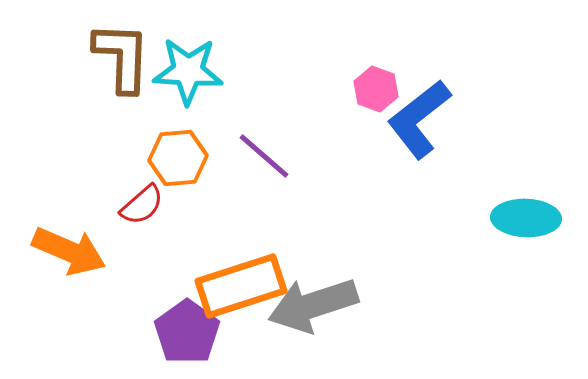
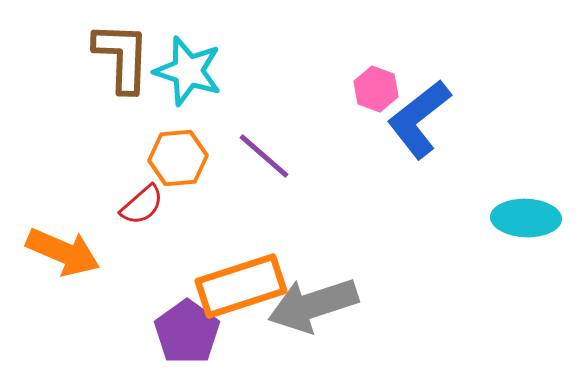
cyan star: rotated 14 degrees clockwise
orange arrow: moved 6 px left, 1 px down
